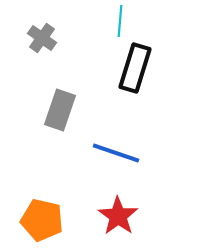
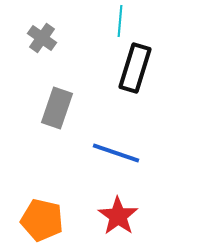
gray rectangle: moved 3 px left, 2 px up
